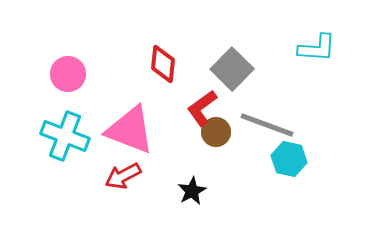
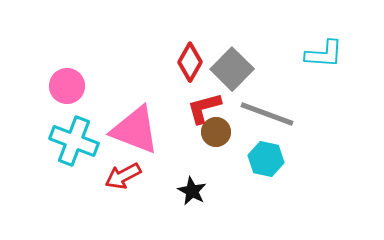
cyan L-shape: moved 7 px right, 6 px down
red diamond: moved 27 px right, 2 px up; rotated 24 degrees clockwise
pink circle: moved 1 px left, 12 px down
red L-shape: moved 2 px right; rotated 21 degrees clockwise
gray line: moved 11 px up
pink triangle: moved 5 px right
cyan cross: moved 9 px right, 5 px down
cyan hexagon: moved 23 px left
black star: rotated 16 degrees counterclockwise
